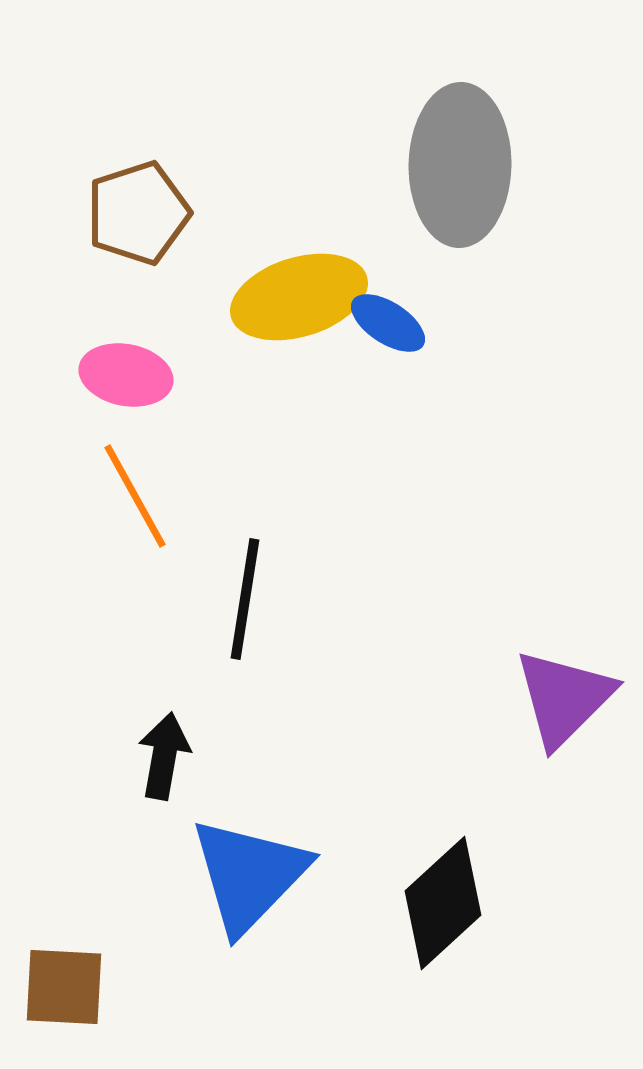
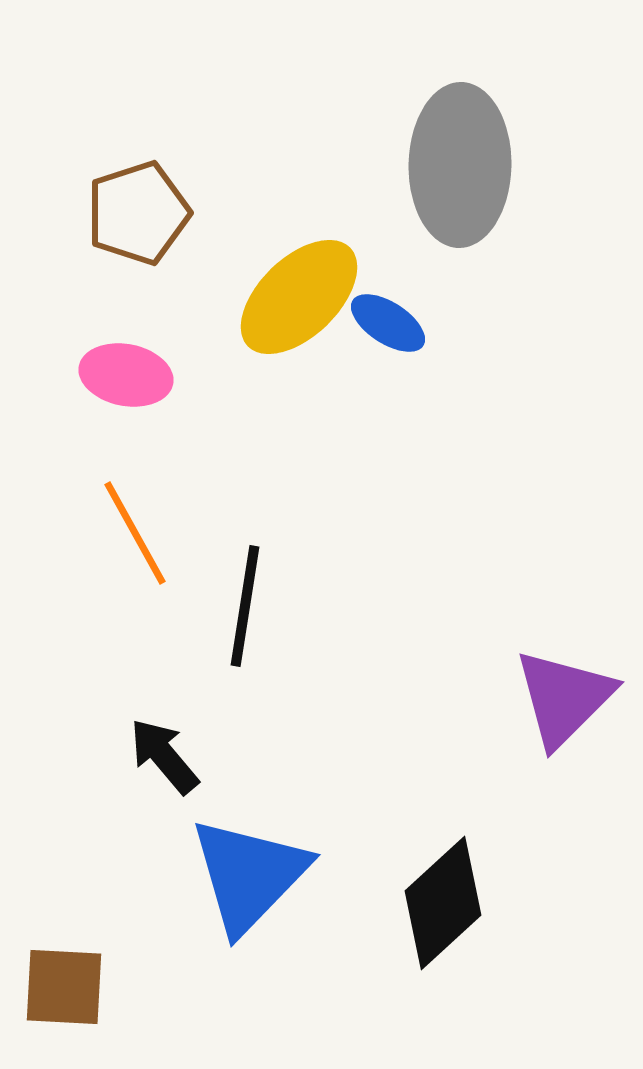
yellow ellipse: rotated 27 degrees counterclockwise
orange line: moved 37 px down
black line: moved 7 px down
black arrow: rotated 50 degrees counterclockwise
